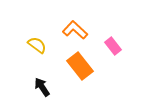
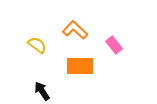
pink rectangle: moved 1 px right, 1 px up
orange rectangle: rotated 52 degrees counterclockwise
black arrow: moved 4 px down
